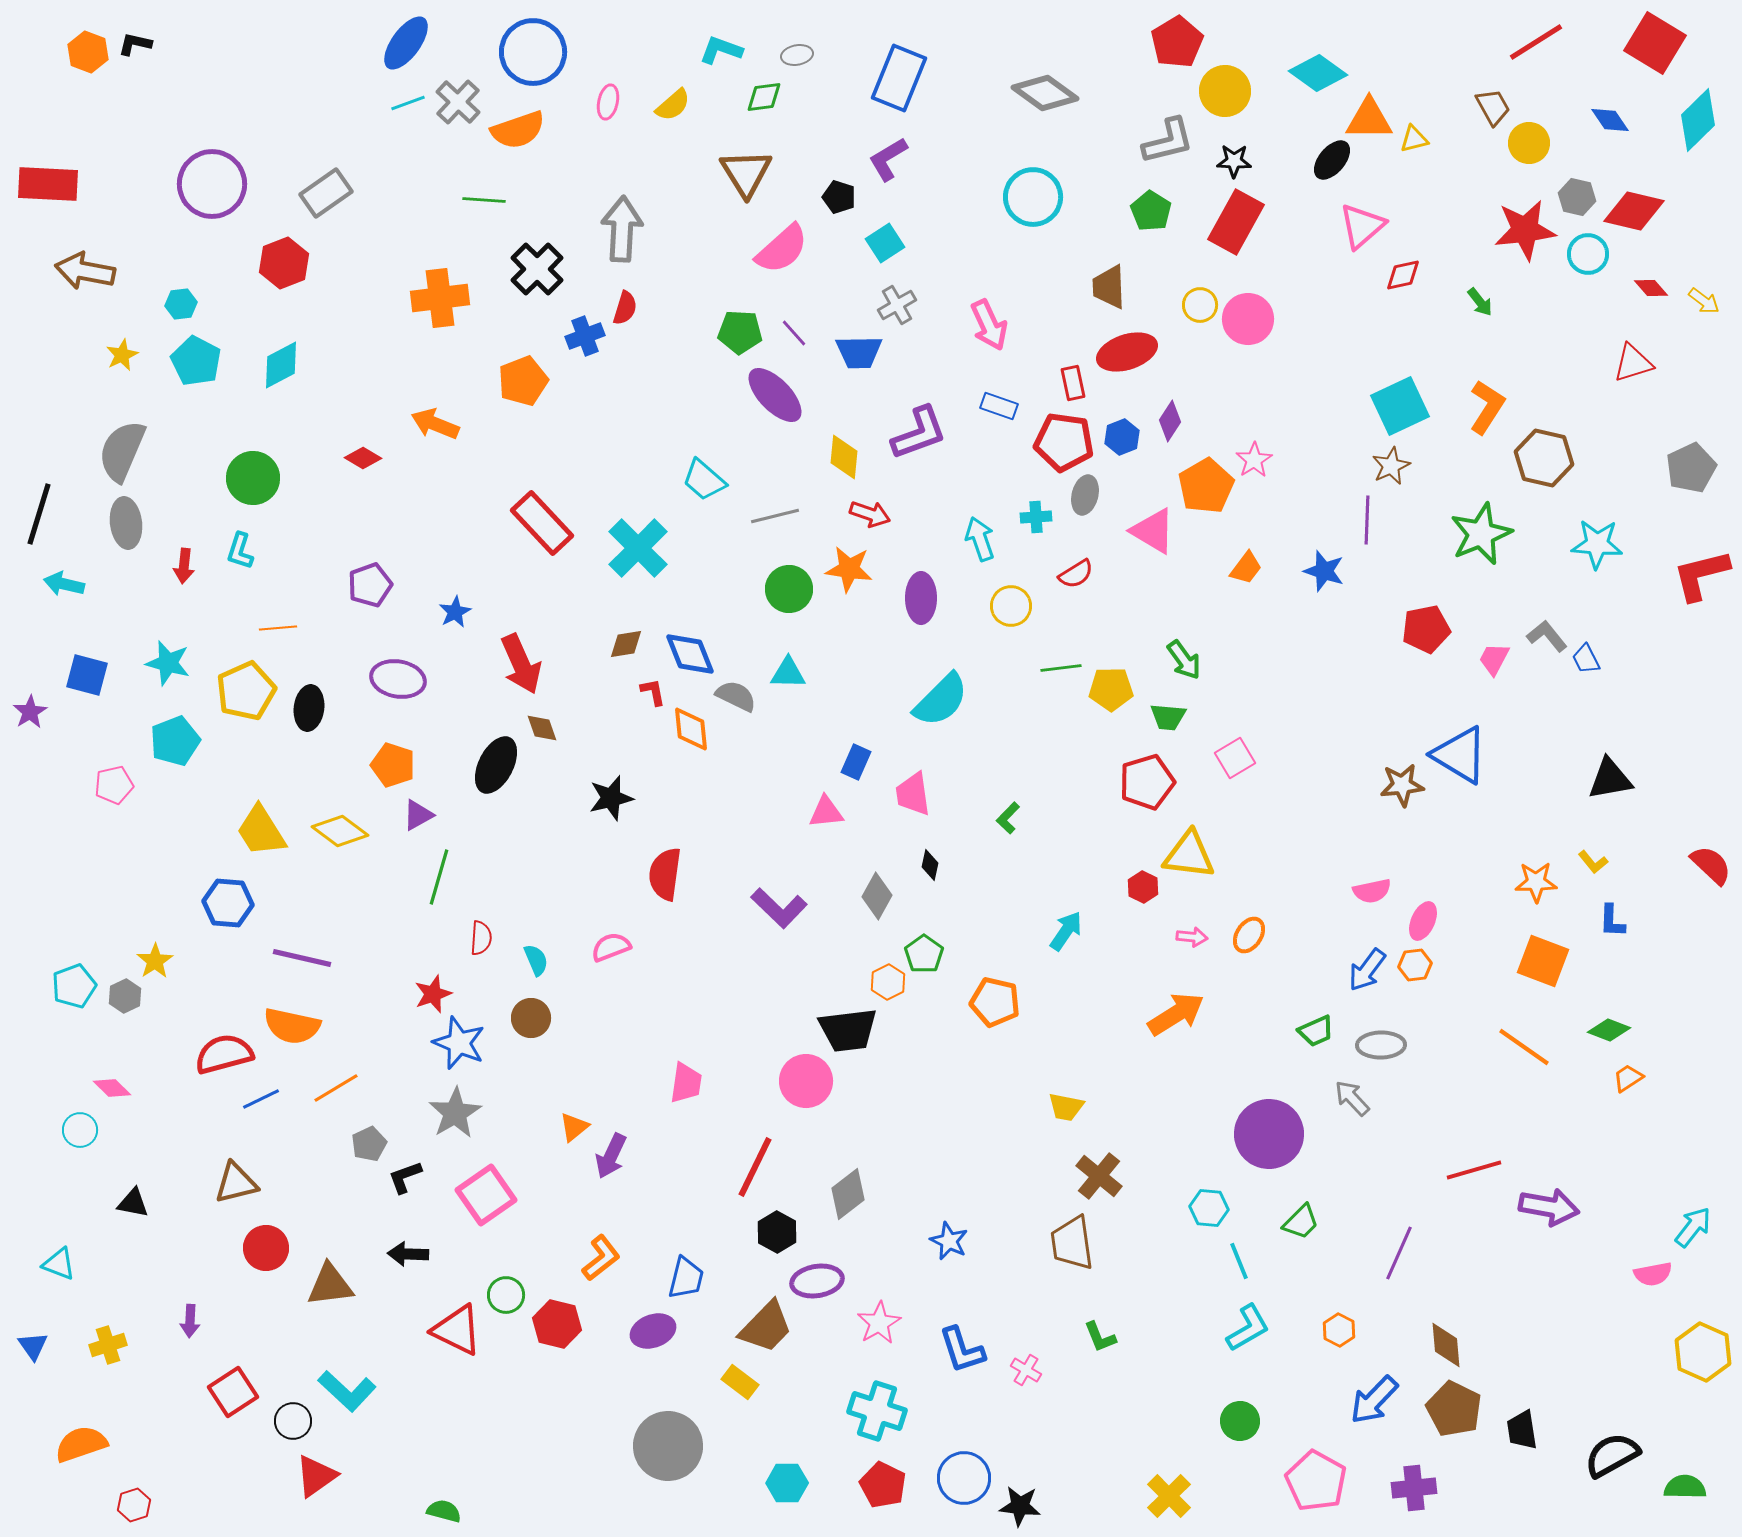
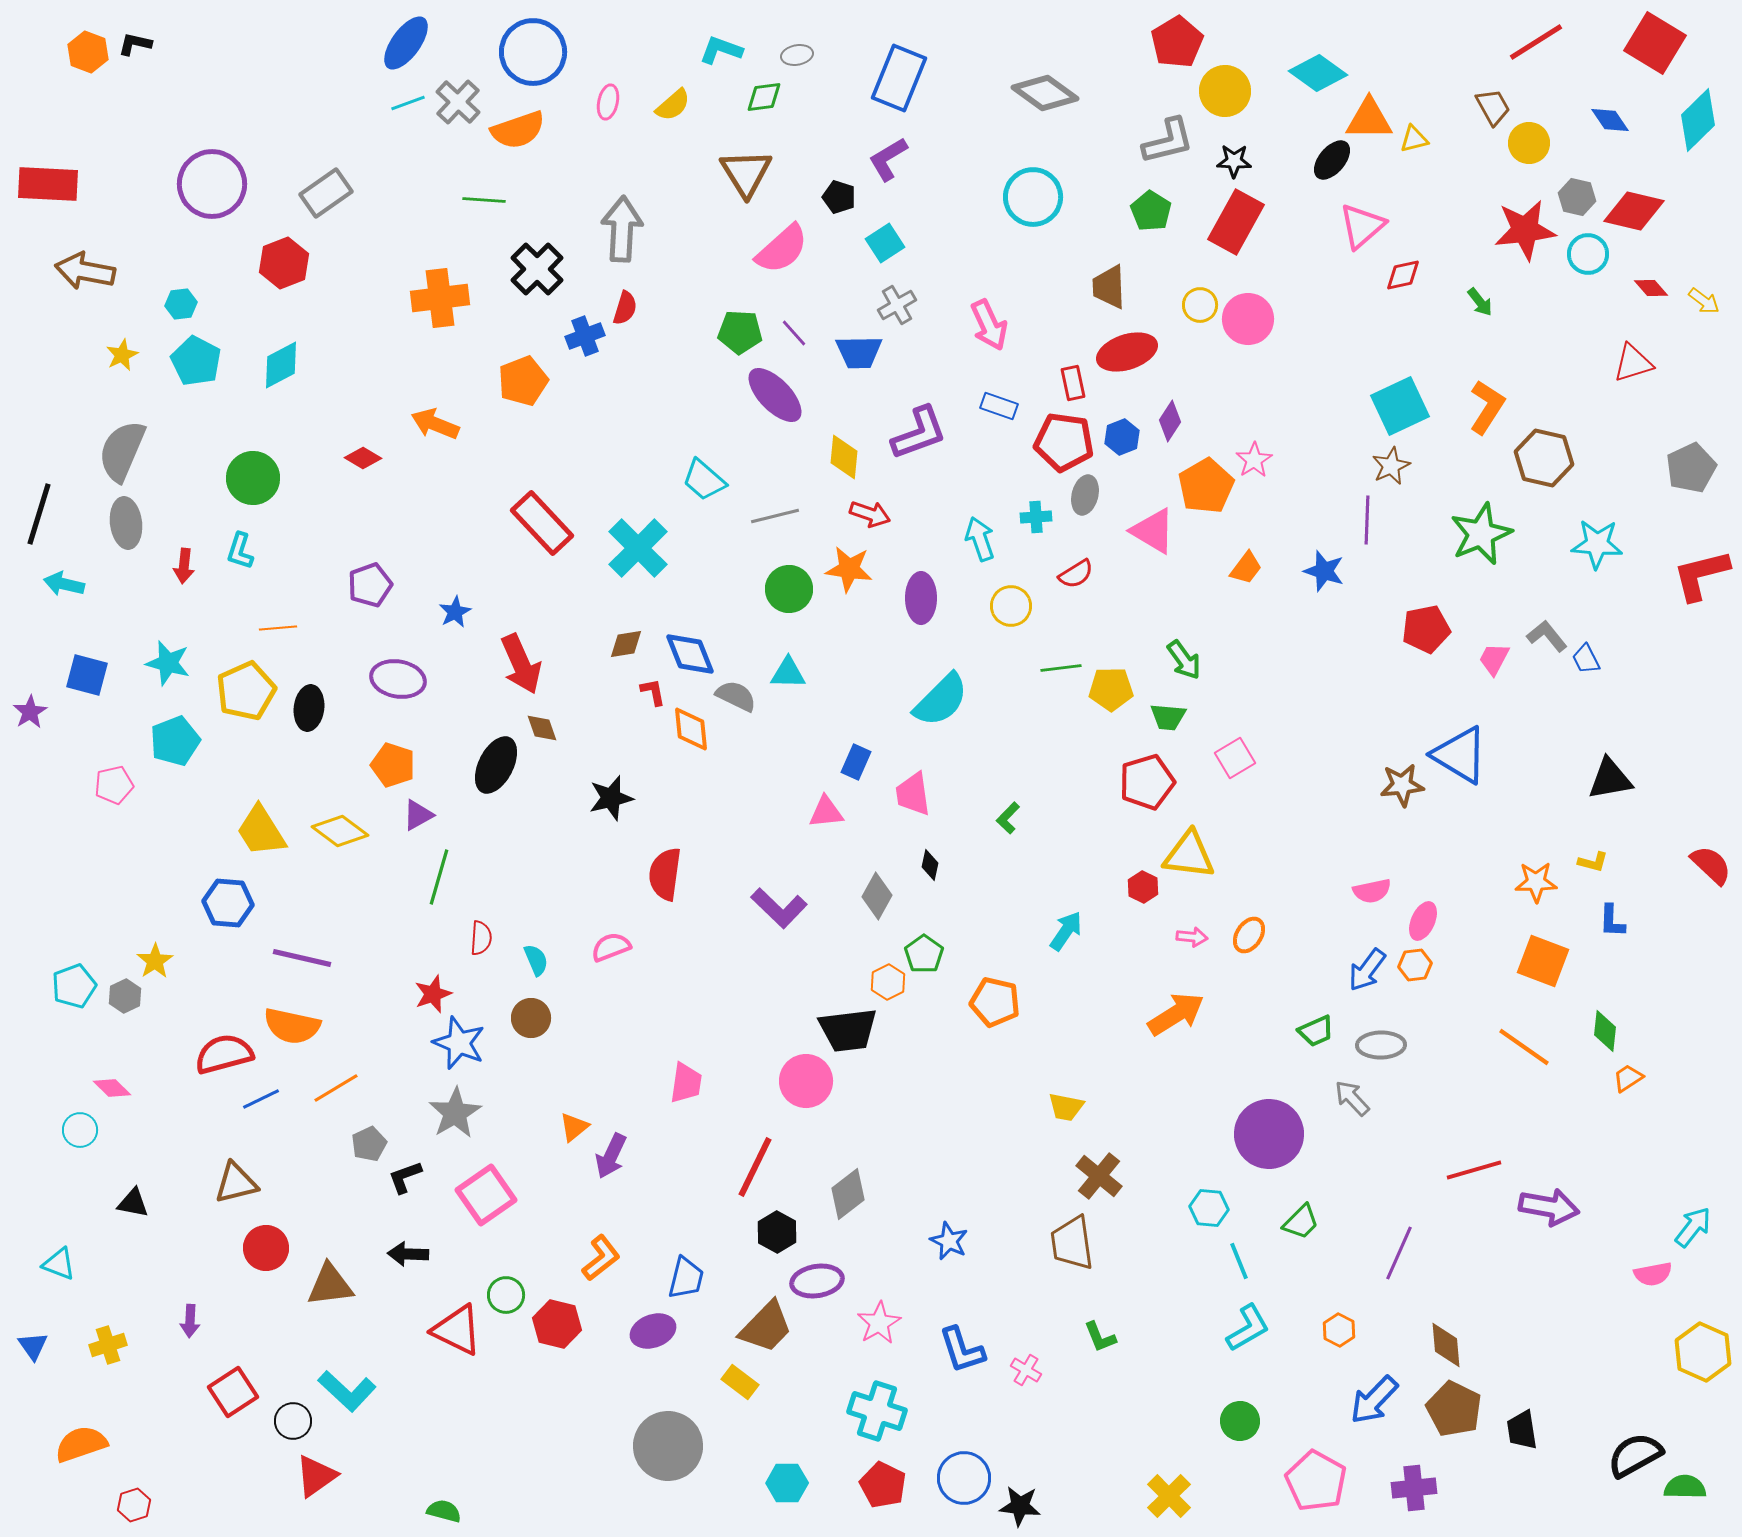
yellow L-shape at (1593, 862): rotated 36 degrees counterclockwise
green diamond at (1609, 1030): moved 4 px left, 1 px down; rotated 75 degrees clockwise
black semicircle at (1612, 1455): moved 23 px right
